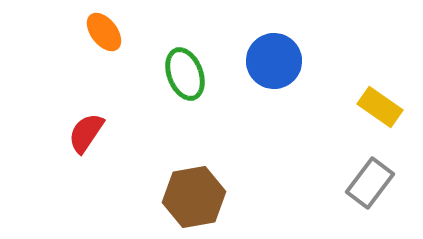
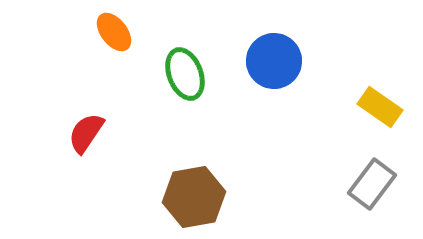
orange ellipse: moved 10 px right
gray rectangle: moved 2 px right, 1 px down
